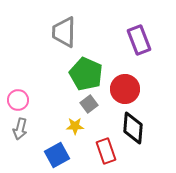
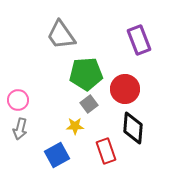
gray trapezoid: moved 3 px left, 3 px down; rotated 36 degrees counterclockwise
green pentagon: rotated 28 degrees counterclockwise
